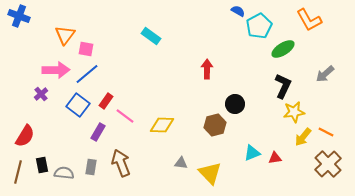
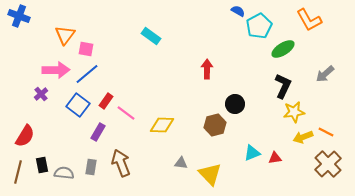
pink line: moved 1 px right, 3 px up
yellow arrow: rotated 30 degrees clockwise
yellow triangle: moved 1 px down
